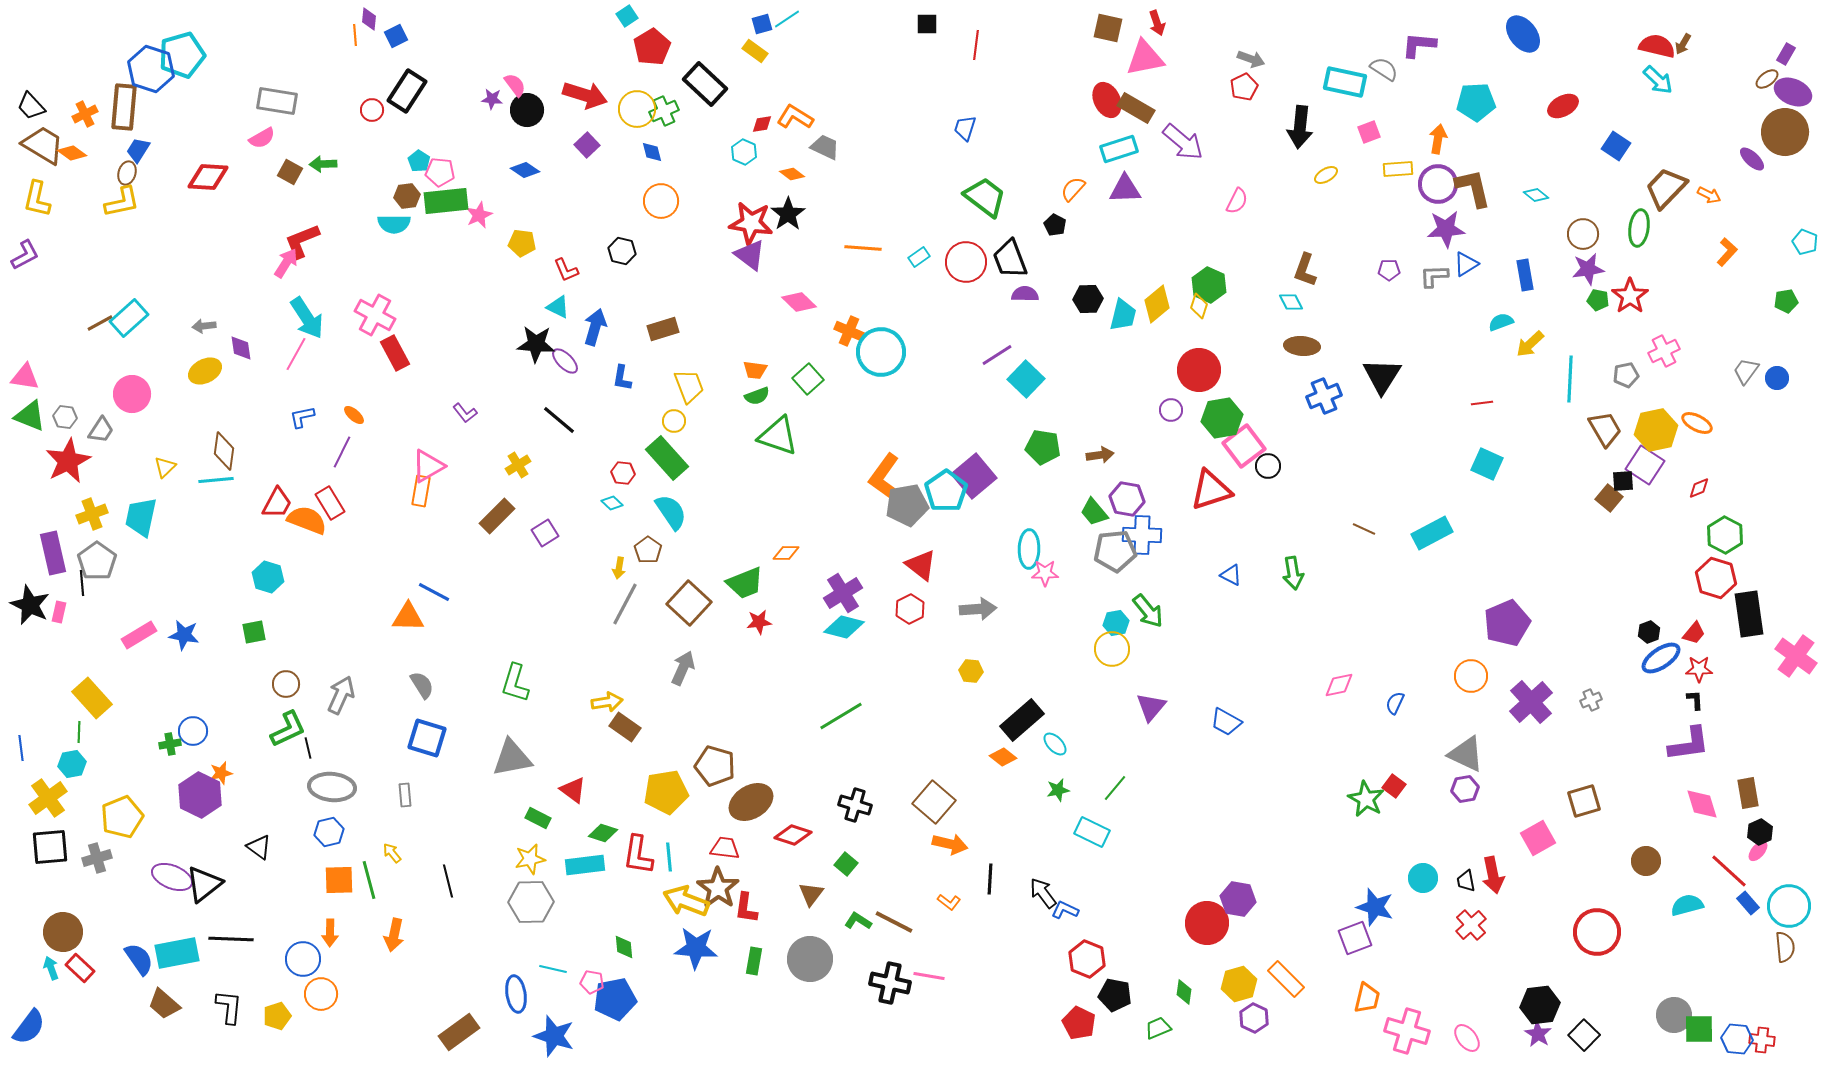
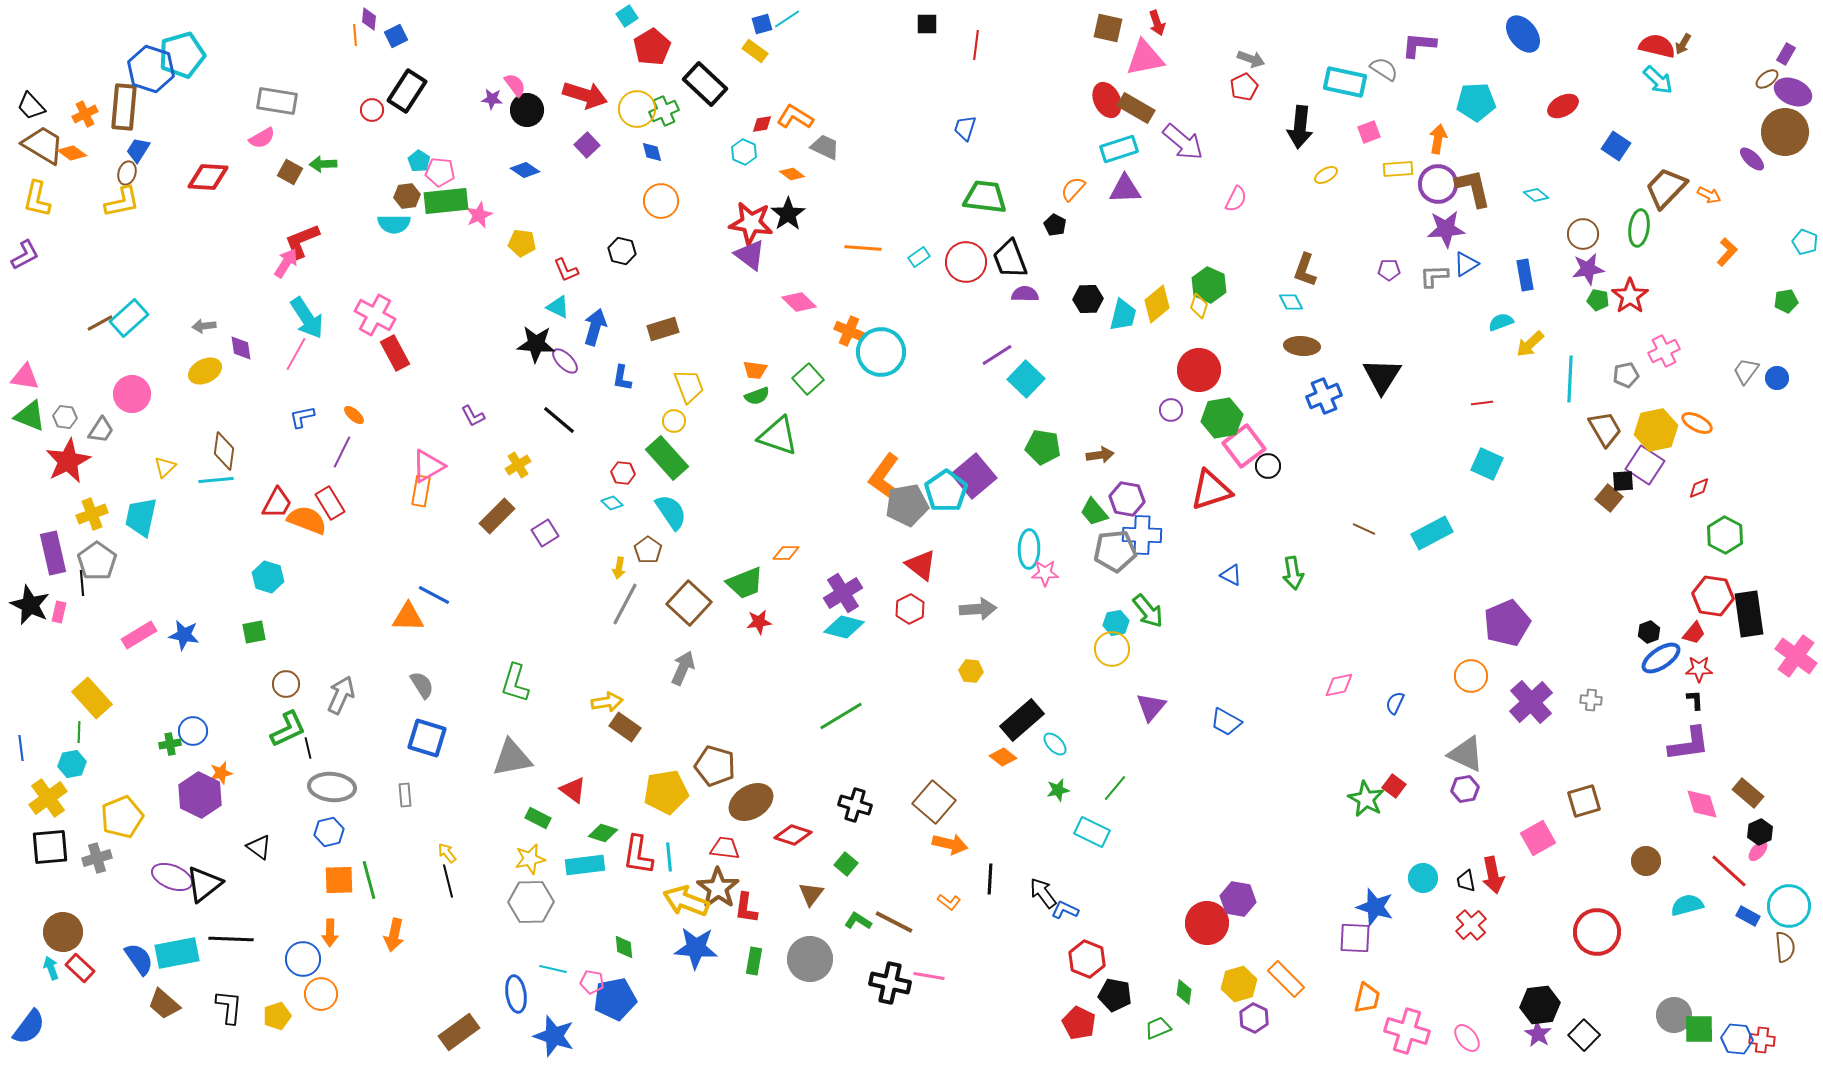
green trapezoid at (985, 197): rotated 30 degrees counterclockwise
pink semicircle at (1237, 201): moved 1 px left, 2 px up
purple L-shape at (465, 413): moved 8 px right, 3 px down; rotated 10 degrees clockwise
red hexagon at (1716, 578): moved 3 px left, 18 px down; rotated 9 degrees counterclockwise
blue line at (434, 592): moved 3 px down
gray cross at (1591, 700): rotated 30 degrees clockwise
brown rectangle at (1748, 793): rotated 40 degrees counterclockwise
yellow arrow at (392, 853): moved 55 px right
blue rectangle at (1748, 903): moved 13 px down; rotated 20 degrees counterclockwise
purple square at (1355, 938): rotated 24 degrees clockwise
